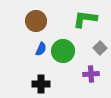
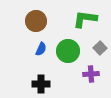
green circle: moved 5 px right
